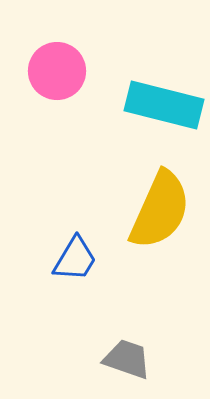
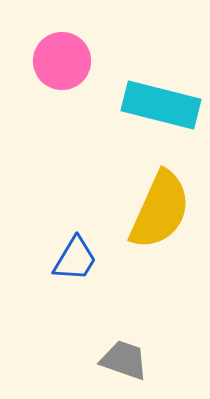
pink circle: moved 5 px right, 10 px up
cyan rectangle: moved 3 px left
gray trapezoid: moved 3 px left, 1 px down
